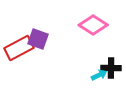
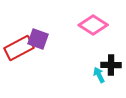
black cross: moved 3 px up
cyan arrow: rotated 91 degrees counterclockwise
